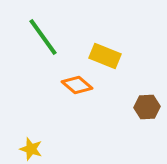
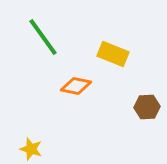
yellow rectangle: moved 8 px right, 2 px up
orange diamond: moved 1 px left, 1 px down; rotated 28 degrees counterclockwise
